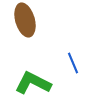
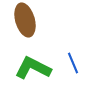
green L-shape: moved 15 px up
